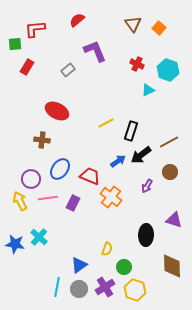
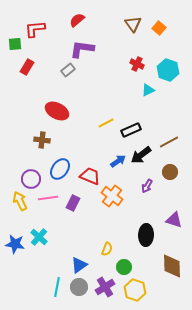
purple L-shape: moved 13 px left, 2 px up; rotated 60 degrees counterclockwise
black rectangle: moved 1 px up; rotated 48 degrees clockwise
orange cross: moved 1 px right, 1 px up
gray circle: moved 2 px up
